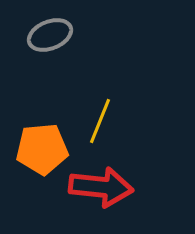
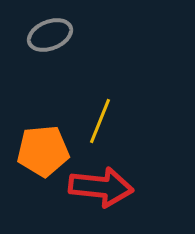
orange pentagon: moved 1 px right, 2 px down
